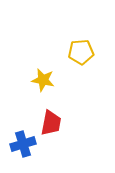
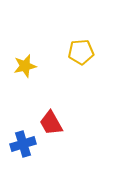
yellow star: moved 18 px left, 14 px up; rotated 25 degrees counterclockwise
red trapezoid: rotated 140 degrees clockwise
